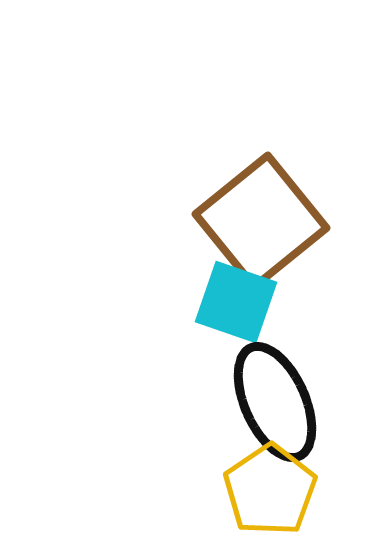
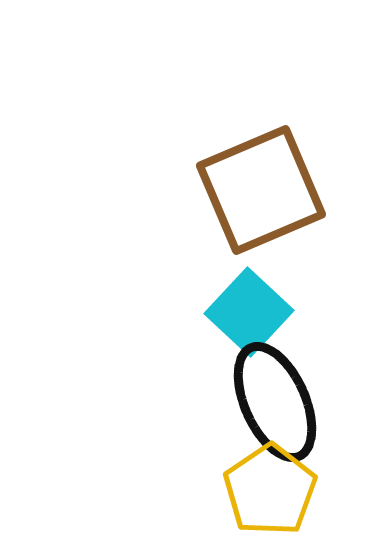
brown square: moved 31 px up; rotated 16 degrees clockwise
cyan square: moved 13 px right, 10 px down; rotated 24 degrees clockwise
